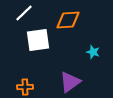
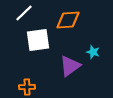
purple triangle: moved 16 px up
orange cross: moved 2 px right
